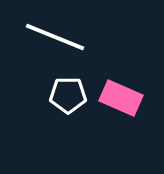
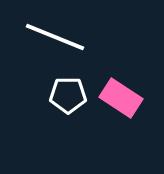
pink rectangle: rotated 9 degrees clockwise
